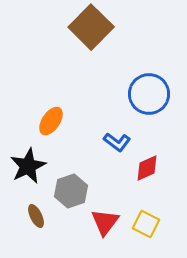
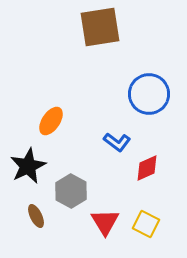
brown square: moved 9 px right; rotated 36 degrees clockwise
gray hexagon: rotated 12 degrees counterclockwise
red triangle: rotated 8 degrees counterclockwise
